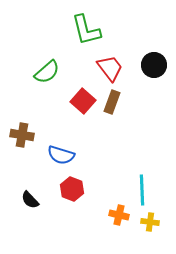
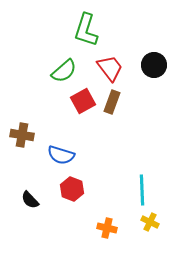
green L-shape: rotated 32 degrees clockwise
green semicircle: moved 17 px right, 1 px up
red square: rotated 20 degrees clockwise
orange cross: moved 12 px left, 13 px down
yellow cross: rotated 18 degrees clockwise
